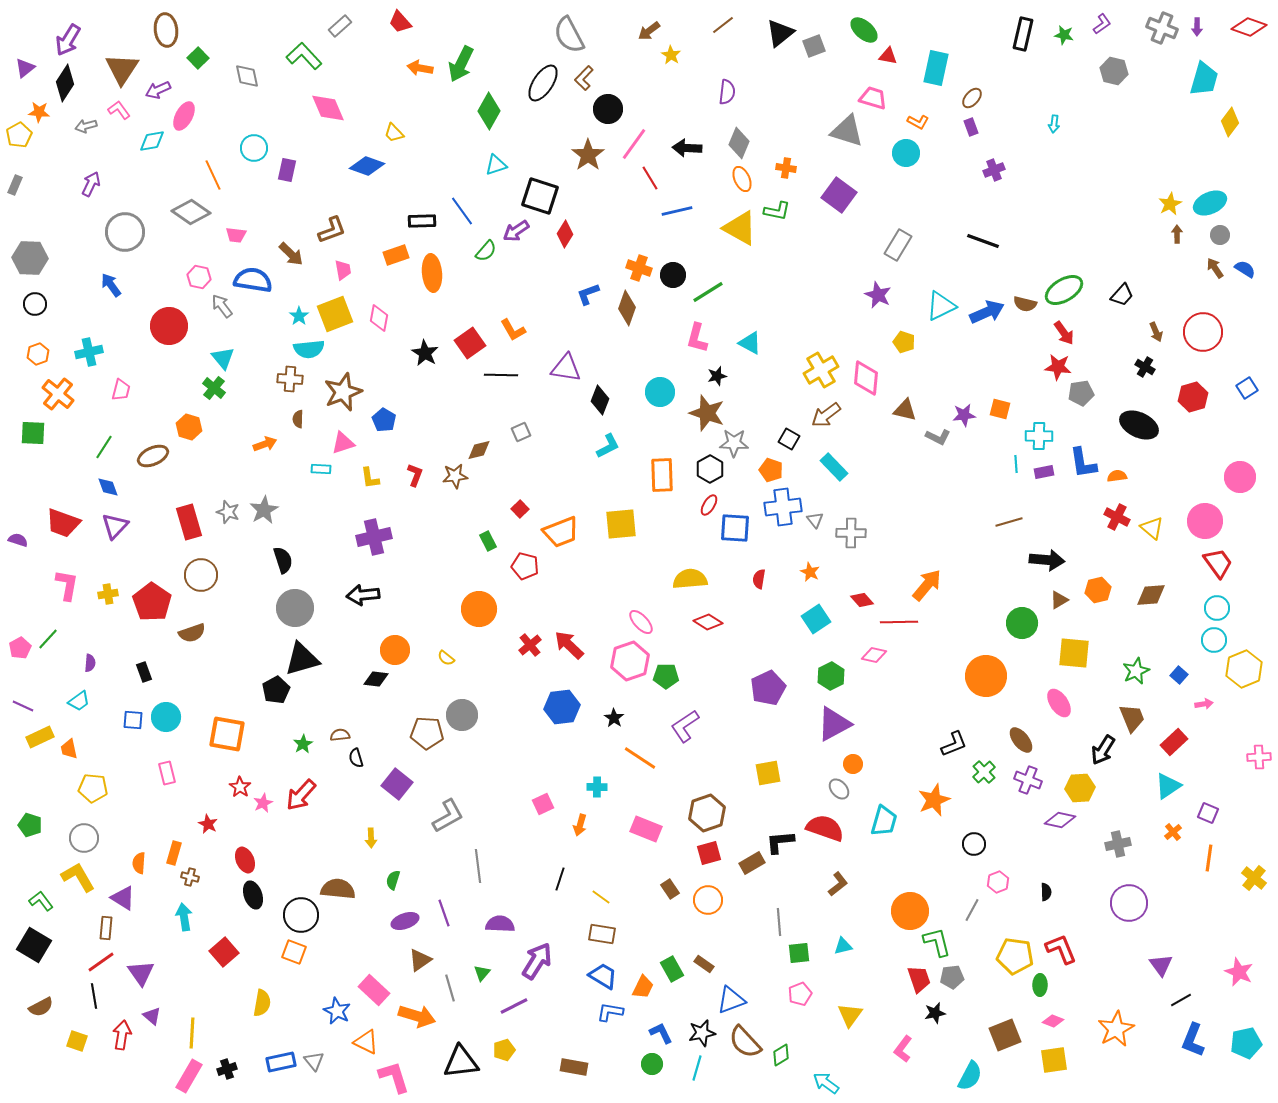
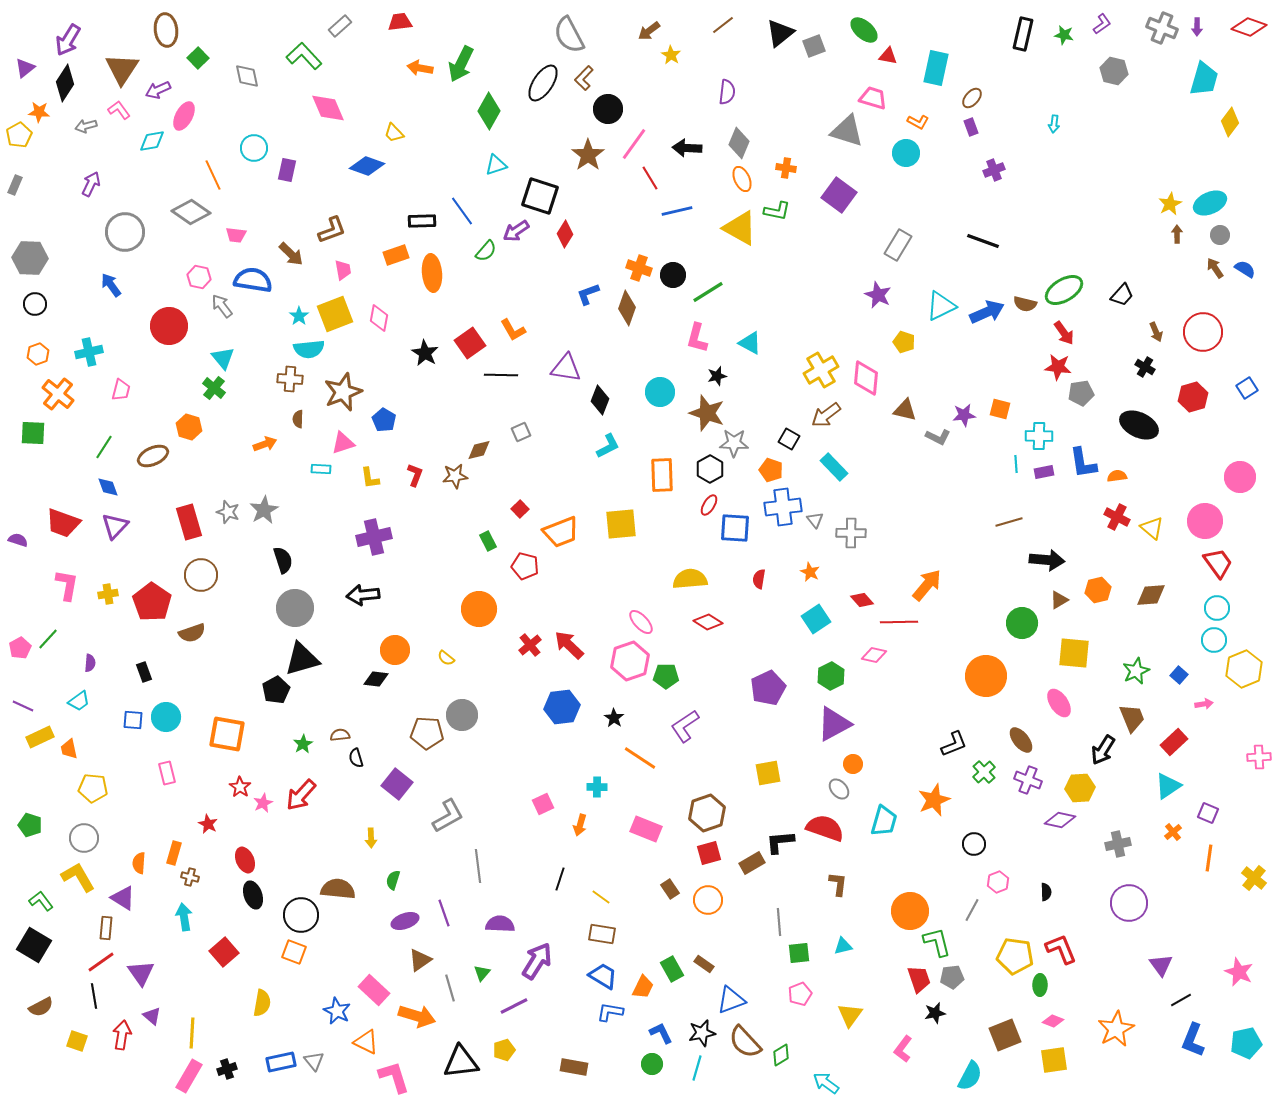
red trapezoid at (400, 22): rotated 125 degrees clockwise
brown L-shape at (838, 884): rotated 45 degrees counterclockwise
